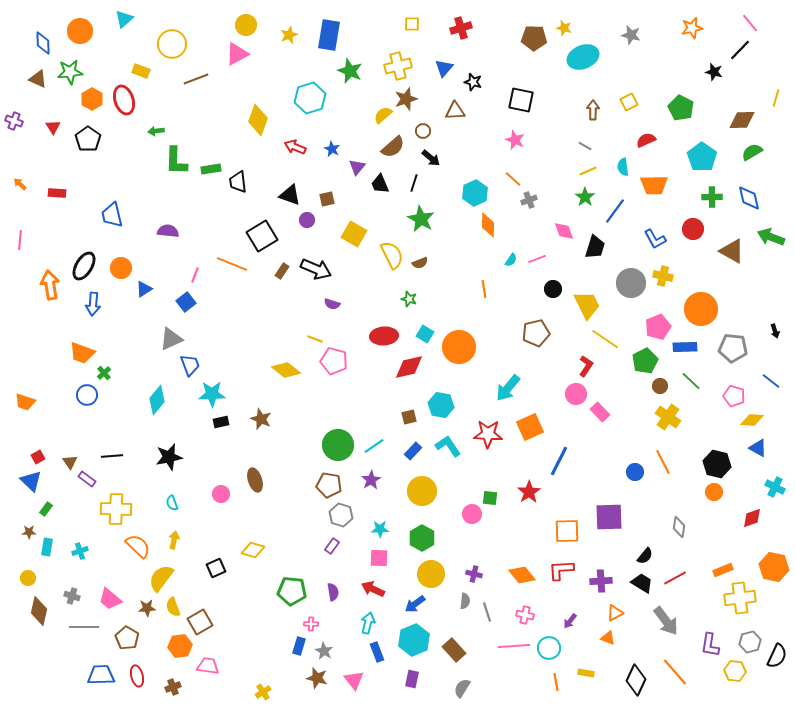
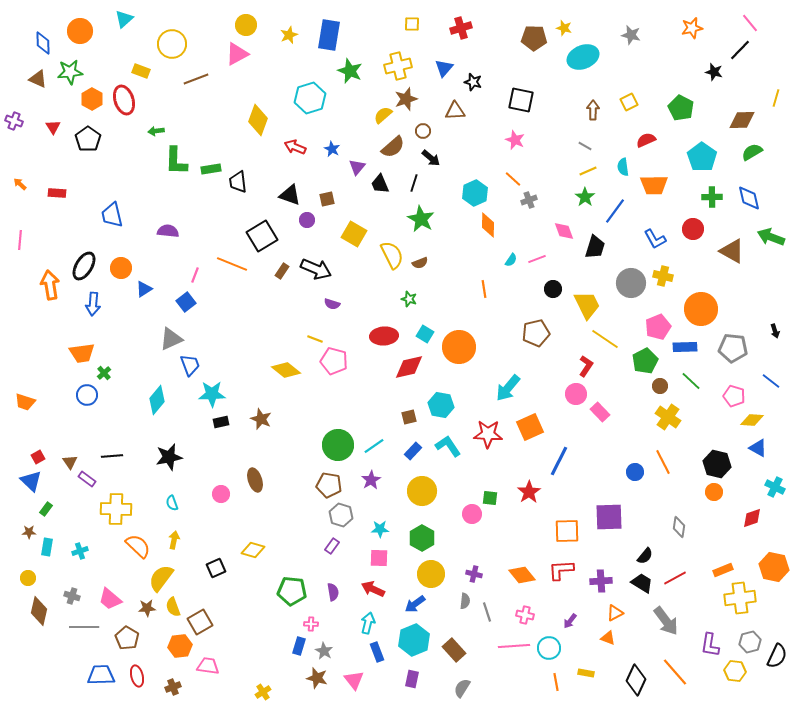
orange trapezoid at (82, 353): rotated 28 degrees counterclockwise
